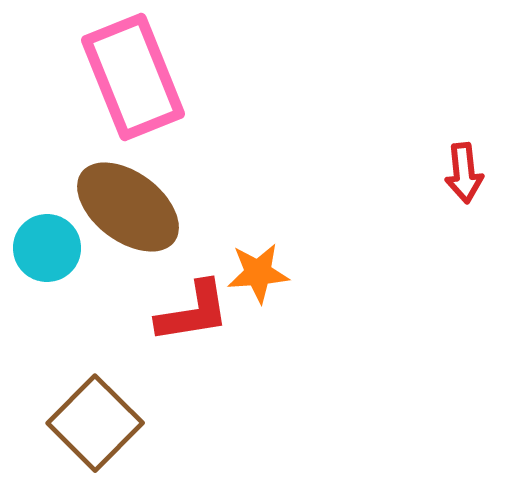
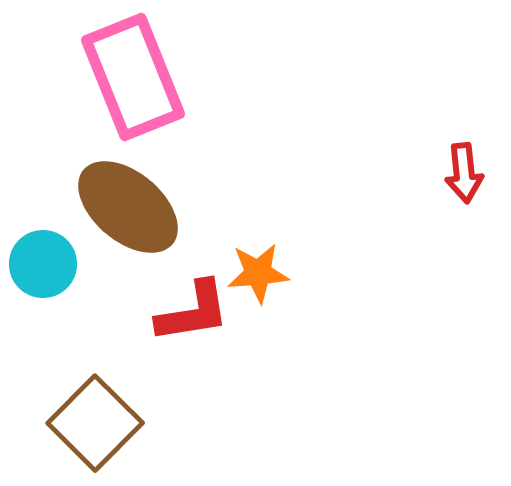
brown ellipse: rotated 3 degrees clockwise
cyan circle: moved 4 px left, 16 px down
